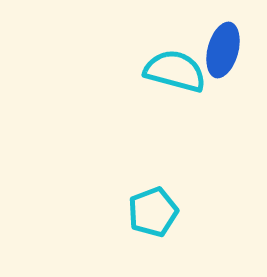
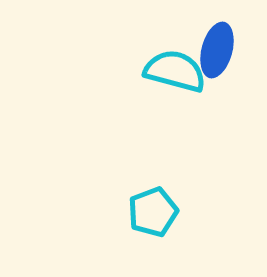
blue ellipse: moved 6 px left
